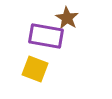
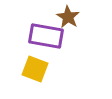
brown star: moved 1 px right, 1 px up
